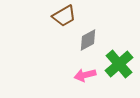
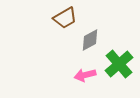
brown trapezoid: moved 1 px right, 2 px down
gray diamond: moved 2 px right
